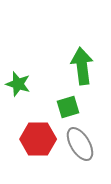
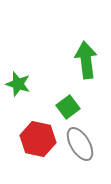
green arrow: moved 4 px right, 6 px up
green square: rotated 20 degrees counterclockwise
red hexagon: rotated 12 degrees clockwise
